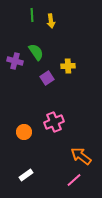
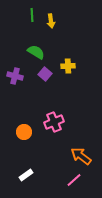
green semicircle: rotated 24 degrees counterclockwise
purple cross: moved 15 px down
purple square: moved 2 px left, 4 px up; rotated 16 degrees counterclockwise
